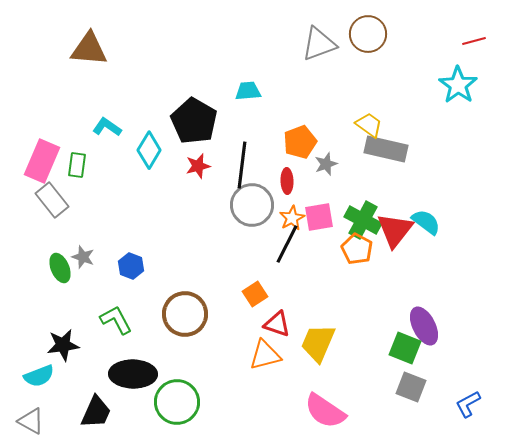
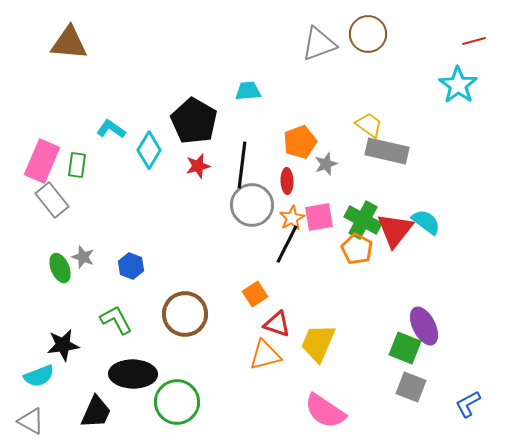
brown triangle at (89, 49): moved 20 px left, 6 px up
cyan L-shape at (107, 127): moved 4 px right, 2 px down
gray rectangle at (386, 149): moved 1 px right, 2 px down
